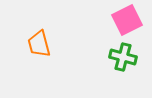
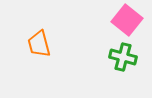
pink square: rotated 24 degrees counterclockwise
